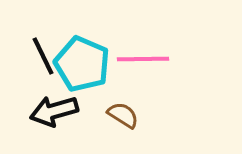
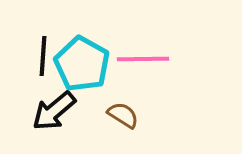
black line: rotated 30 degrees clockwise
cyan pentagon: rotated 6 degrees clockwise
black arrow: rotated 24 degrees counterclockwise
